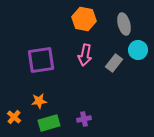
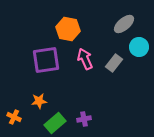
orange hexagon: moved 16 px left, 10 px down
gray ellipse: rotated 65 degrees clockwise
cyan circle: moved 1 px right, 3 px up
pink arrow: moved 4 px down; rotated 145 degrees clockwise
purple square: moved 5 px right
orange cross: rotated 16 degrees counterclockwise
green rectangle: moved 6 px right; rotated 25 degrees counterclockwise
